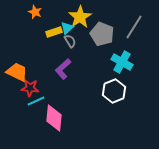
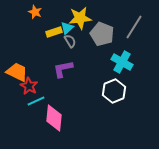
yellow star: moved 1 px down; rotated 25 degrees clockwise
purple L-shape: rotated 30 degrees clockwise
red star: moved 1 px left, 2 px up; rotated 24 degrees clockwise
